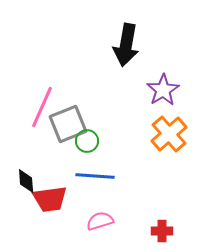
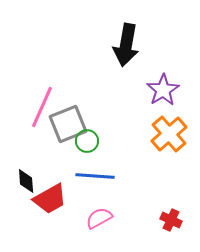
red trapezoid: rotated 21 degrees counterclockwise
pink semicircle: moved 1 px left, 3 px up; rotated 12 degrees counterclockwise
red cross: moved 9 px right, 11 px up; rotated 25 degrees clockwise
